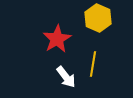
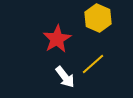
yellow line: rotated 40 degrees clockwise
white arrow: moved 1 px left
